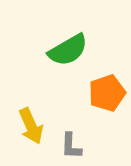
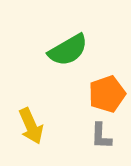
orange pentagon: moved 1 px down
gray L-shape: moved 30 px right, 10 px up
